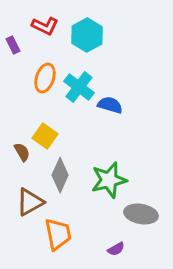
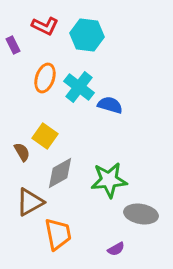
cyan hexagon: rotated 24 degrees counterclockwise
gray diamond: moved 2 px up; rotated 36 degrees clockwise
green star: rotated 9 degrees clockwise
